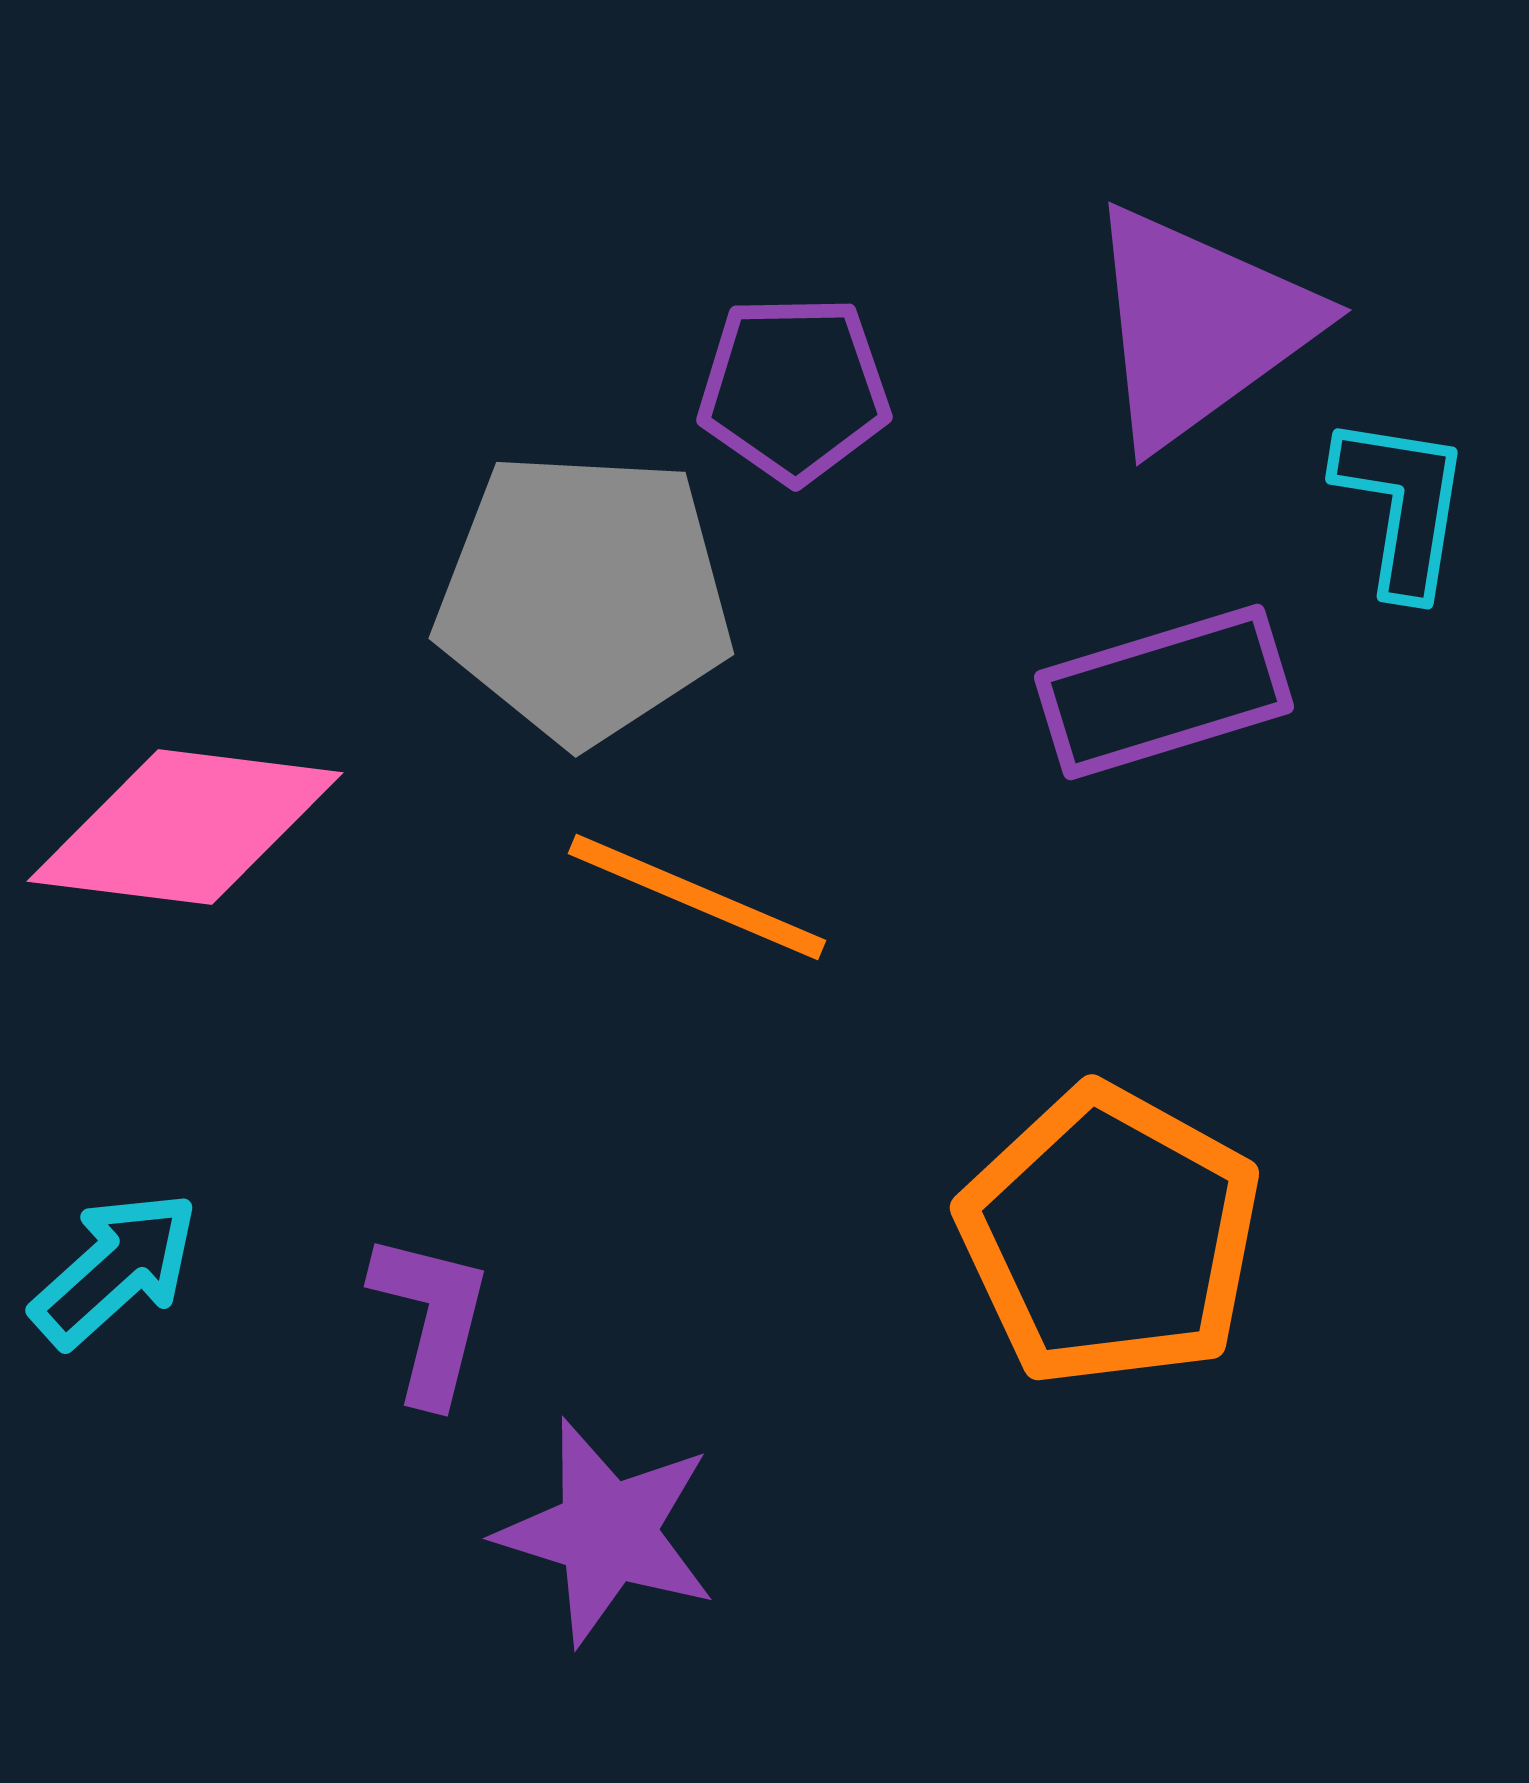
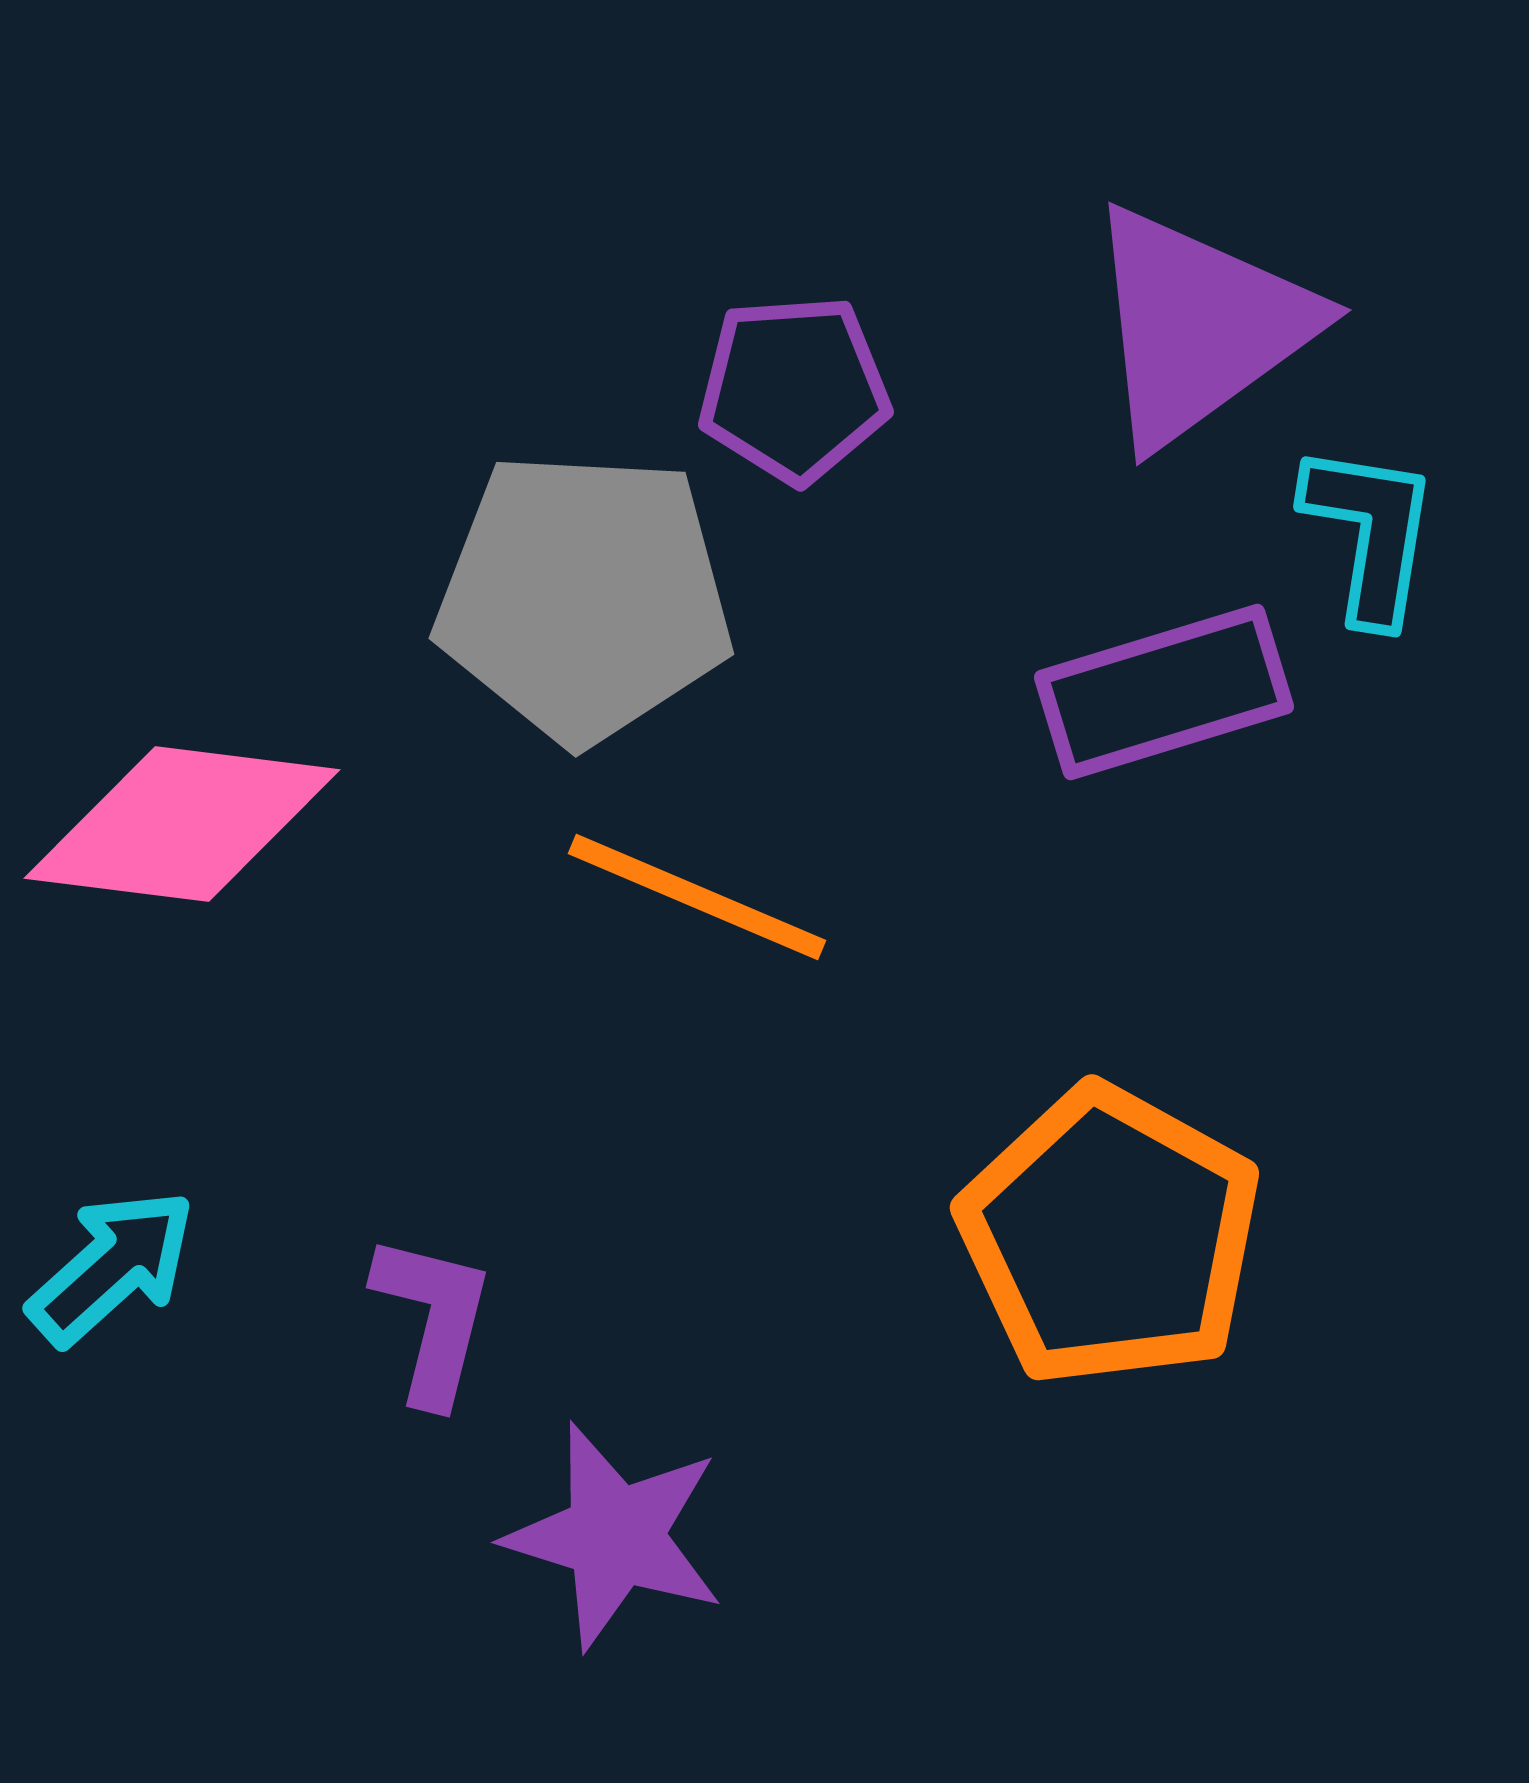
purple pentagon: rotated 3 degrees counterclockwise
cyan L-shape: moved 32 px left, 28 px down
pink diamond: moved 3 px left, 3 px up
cyan arrow: moved 3 px left, 2 px up
purple L-shape: moved 2 px right, 1 px down
purple star: moved 8 px right, 4 px down
